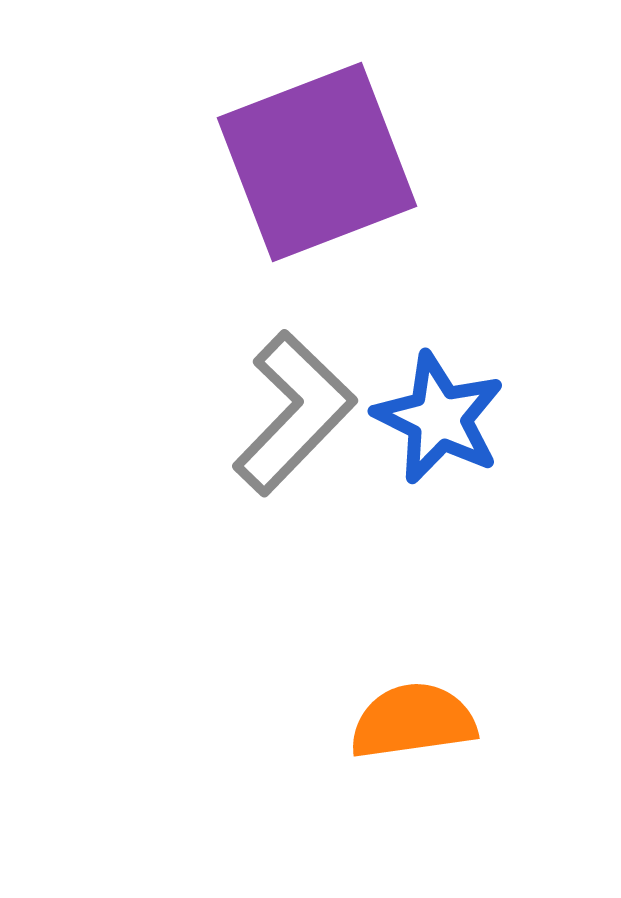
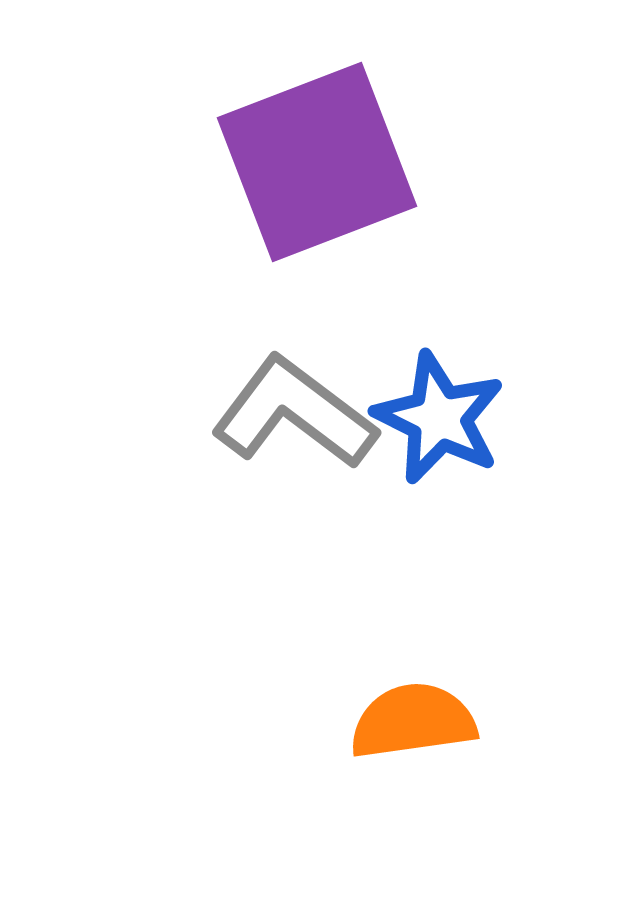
gray L-shape: rotated 97 degrees counterclockwise
